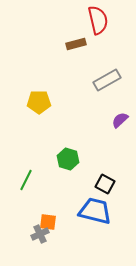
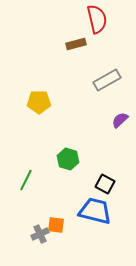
red semicircle: moved 1 px left, 1 px up
orange square: moved 8 px right, 3 px down
